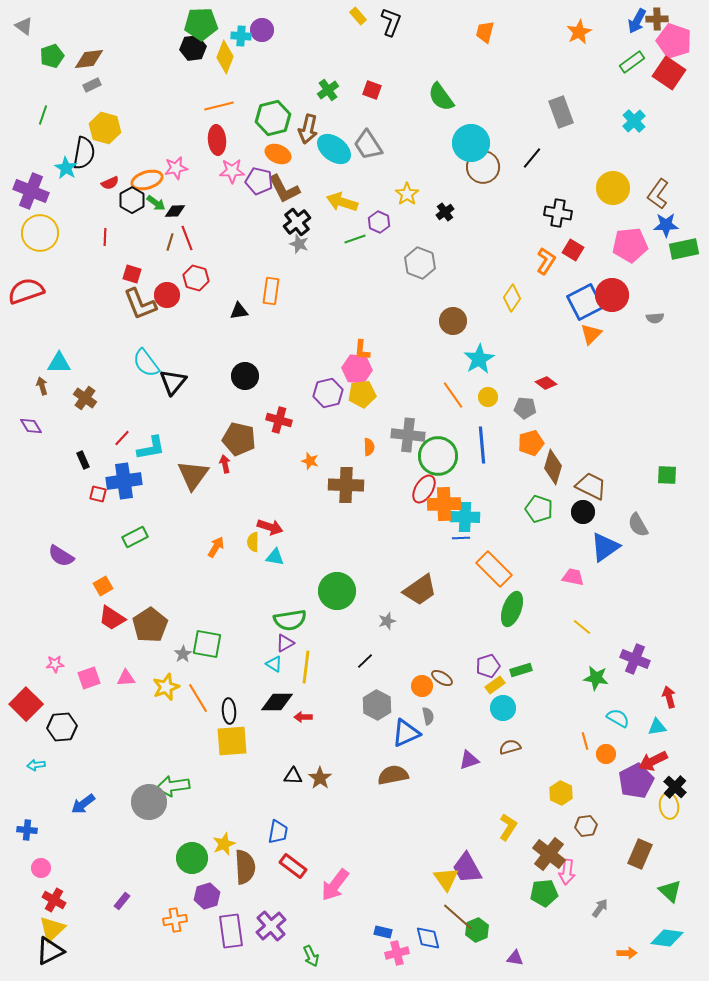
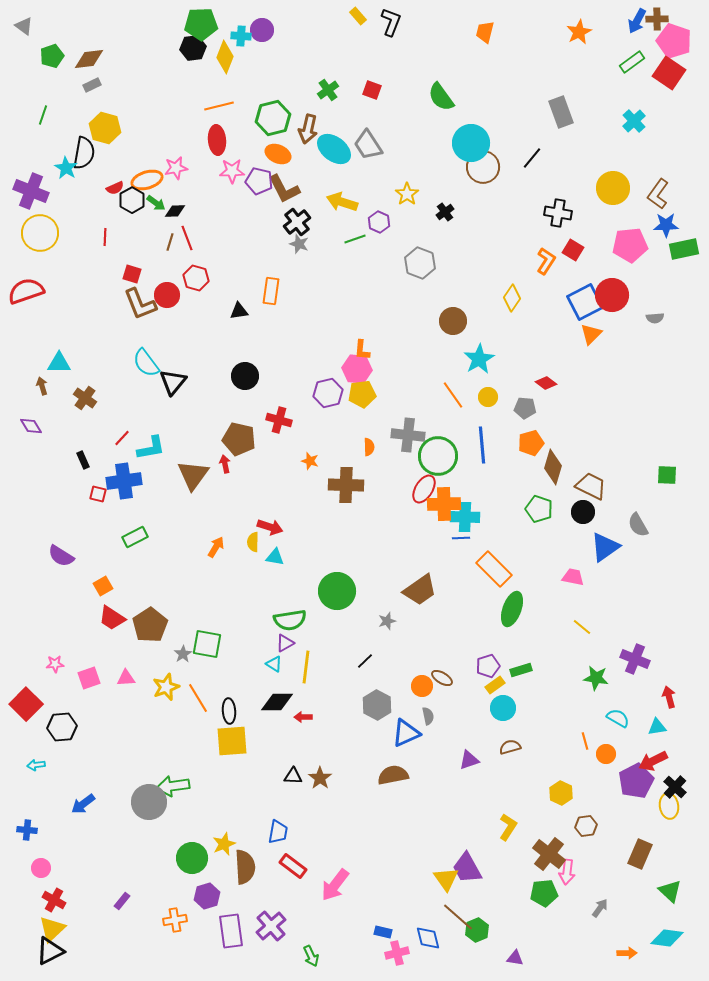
red semicircle at (110, 183): moved 5 px right, 5 px down
